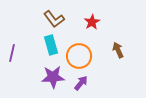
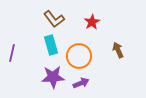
purple arrow: rotated 28 degrees clockwise
